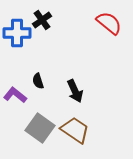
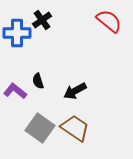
red semicircle: moved 2 px up
black arrow: rotated 85 degrees clockwise
purple L-shape: moved 4 px up
brown trapezoid: moved 2 px up
